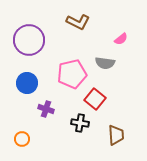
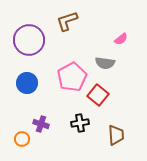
brown L-shape: moved 11 px left, 1 px up; rotated 135 degrees clockwise
pink pentagon: moved 3 px down; rotated 16 degrees counterclockwise
red square: moved 3 px right, 4 px up
purple cross: moved 5 px left, 15 px down
black cross: rotated 18 degrees counterclockwise
